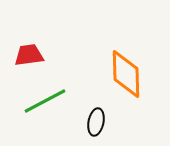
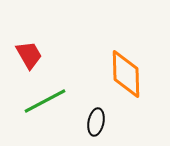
red trapezoid: rotated 68 degrees clockwise
